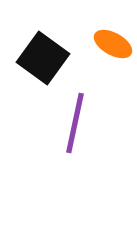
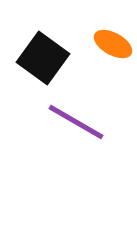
purple line: moved 1 px right, 1 px up; rotated 72 degrees counterclockwise
